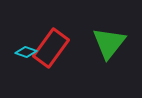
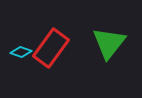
cyan diamond: moved 5 px left
